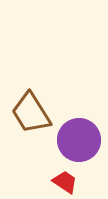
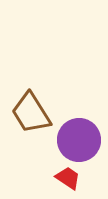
red trapezoid: moved 3 px right, 4 px up
